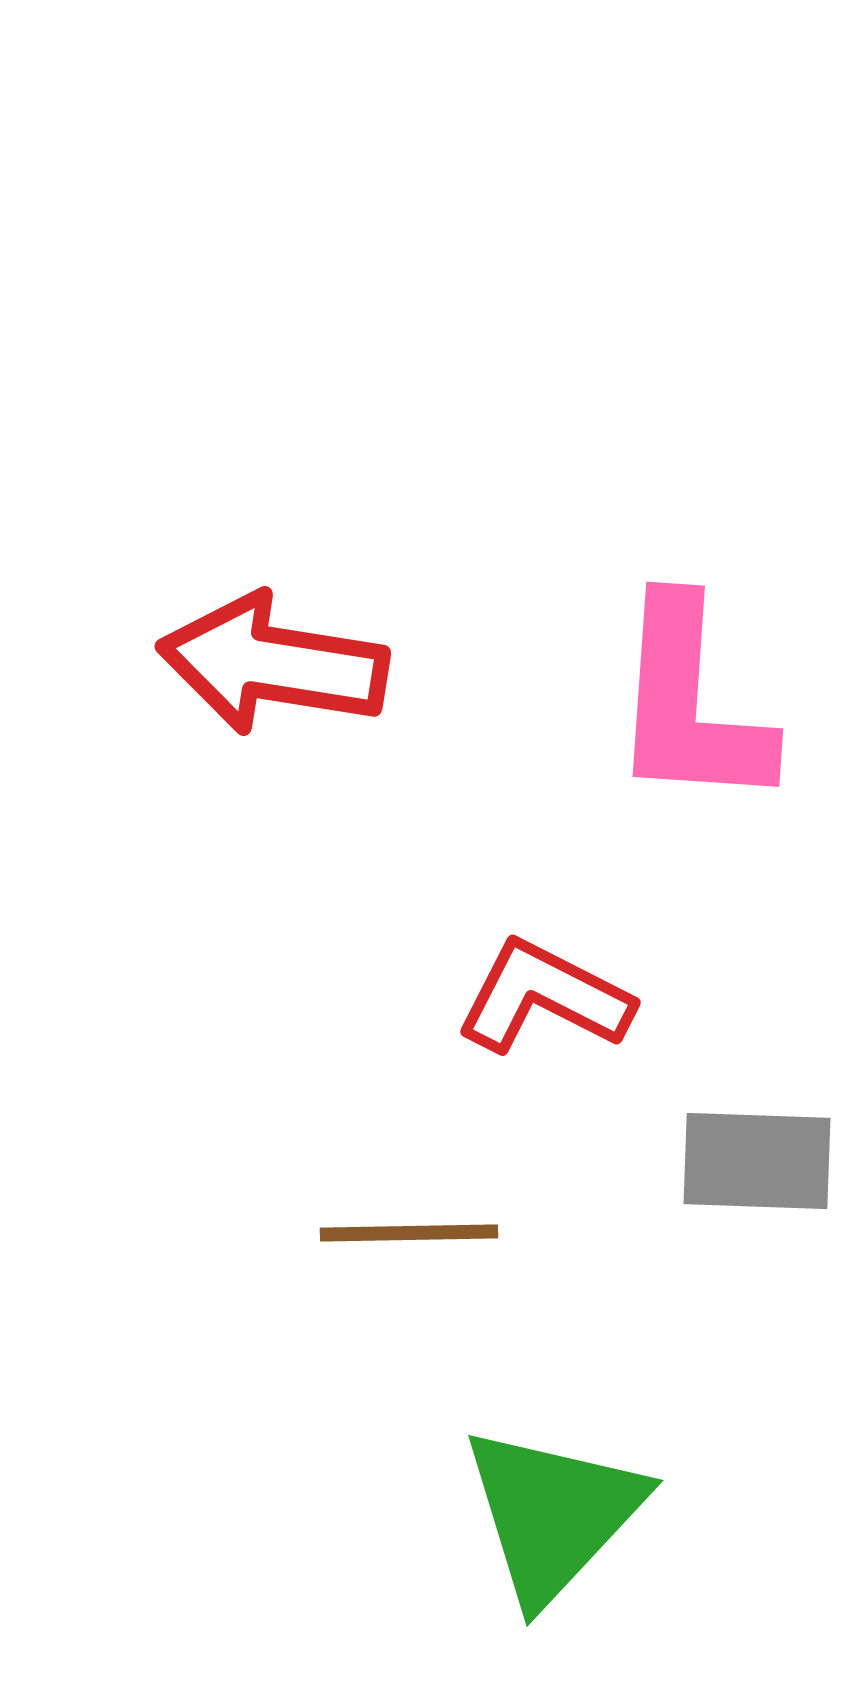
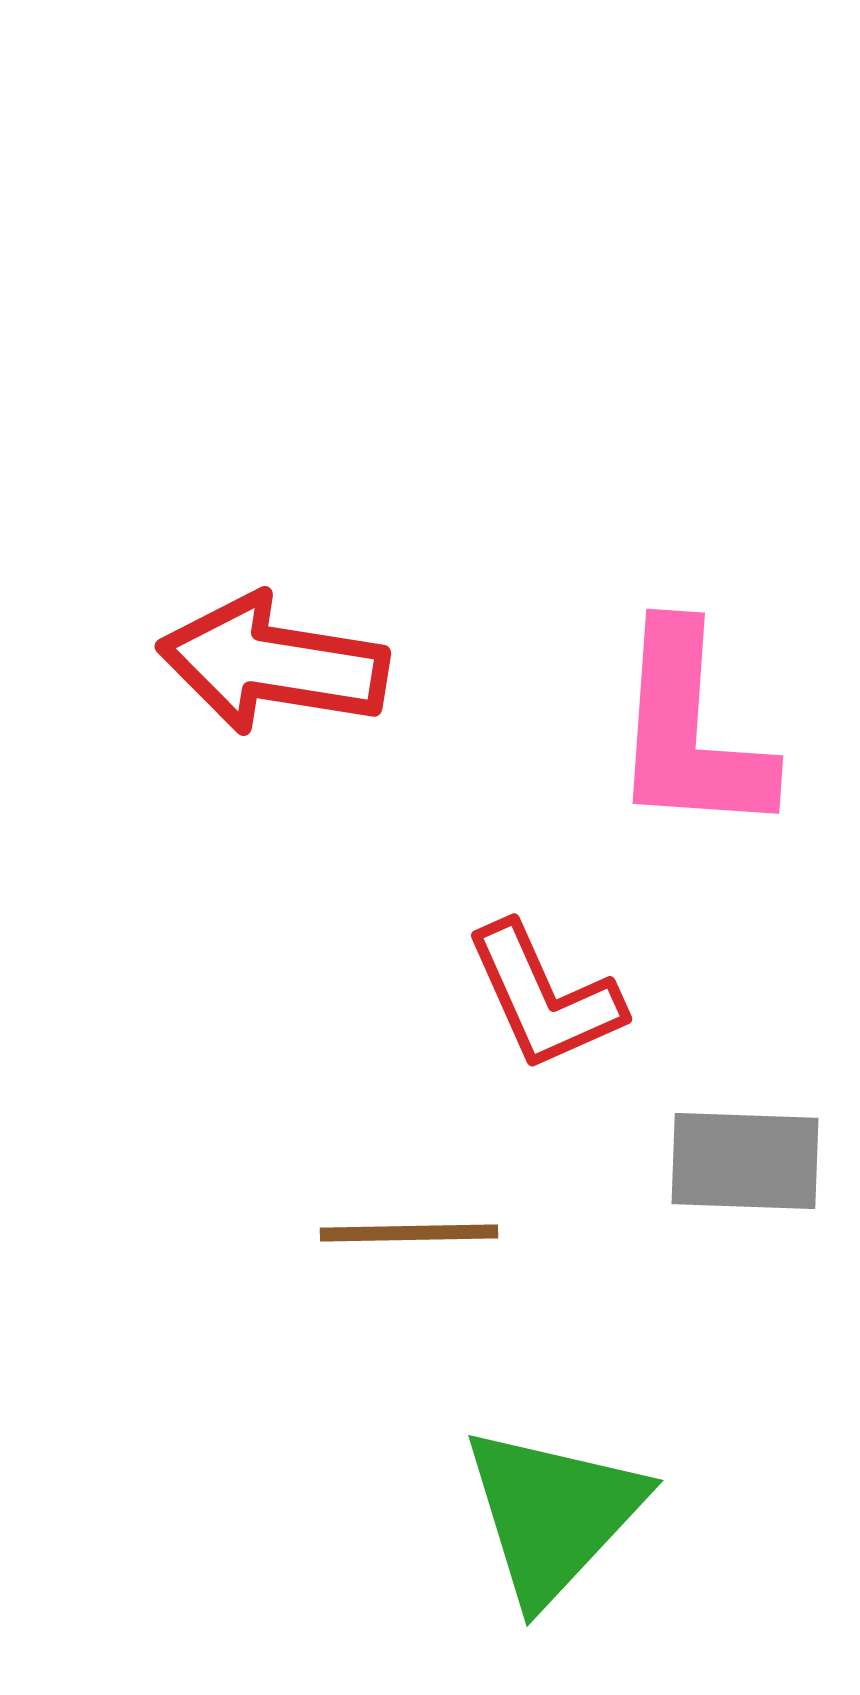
pink L-shape: moved 27 px down
red L-shape: rotated 141 degrees counterclockwise
gray rectangle: moved 12 px left
